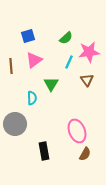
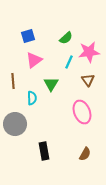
brown line: moved 2 px right, 15 px down
brown triangle: moved 1 px right
pink ellipse: moved 5 px right, 19 px up
